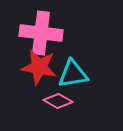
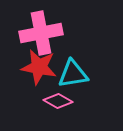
pink cross: rotated 18 degrees counterclockwise
